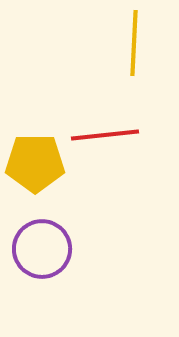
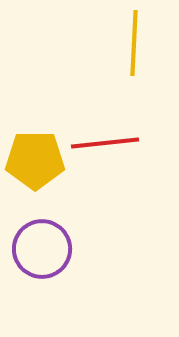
red line: moved 8 px down
yellow pentagon: moved 3 px up
